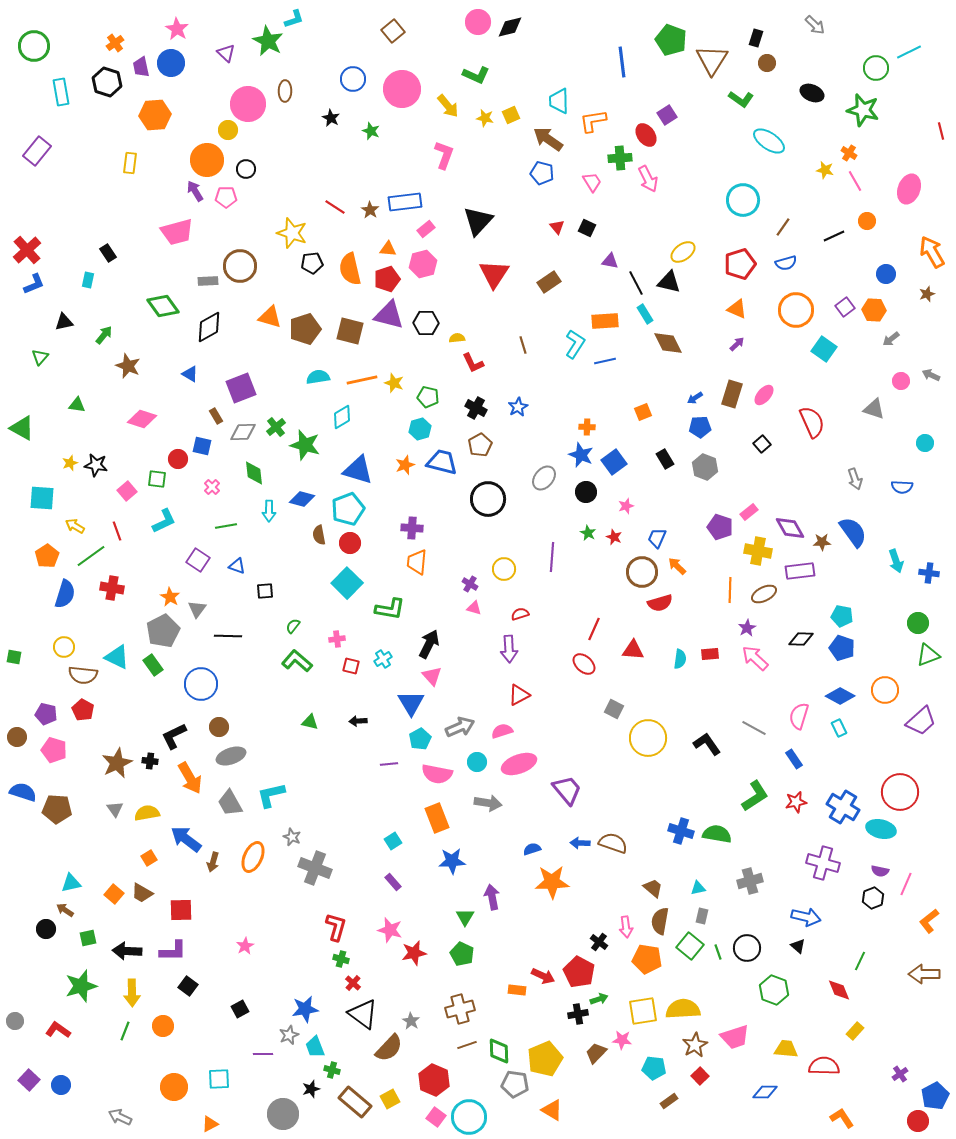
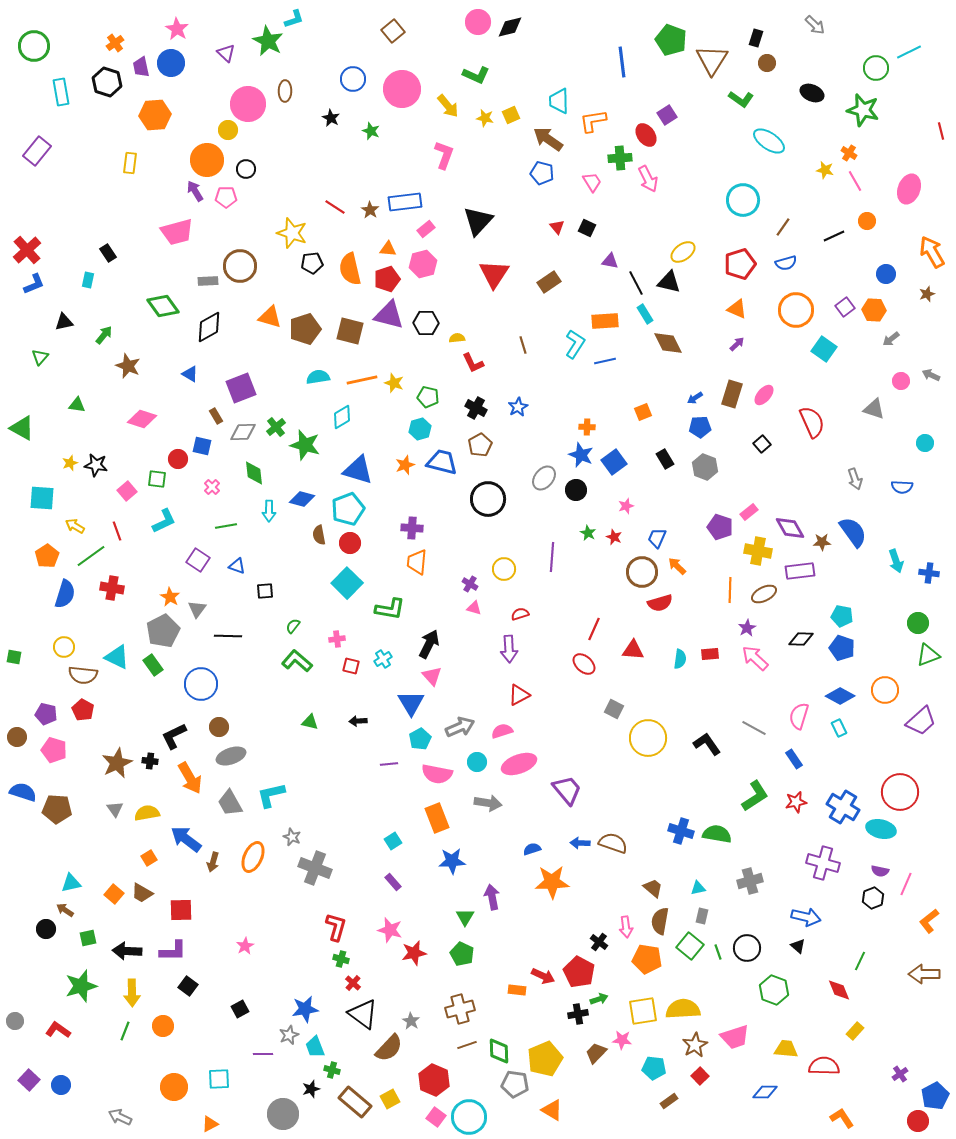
black circle at (586, 492): moved 10 px left, 2 px up
